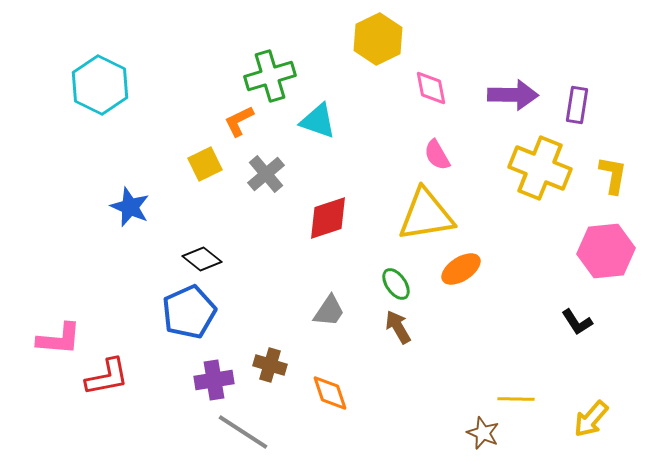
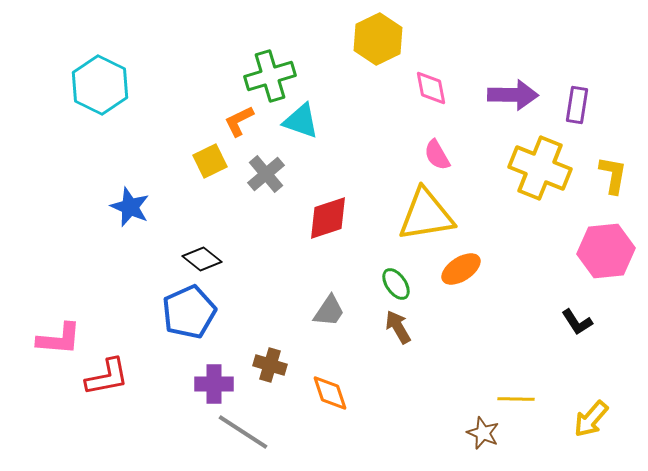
cyan triangle: moved 17 px left
yellow square: moved 5 px right, 3 px up
purple cross: moved 4 px down; rotated 9 degrees clockwise
